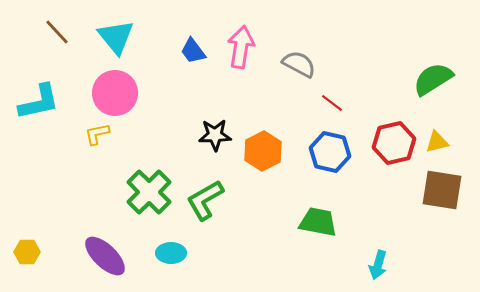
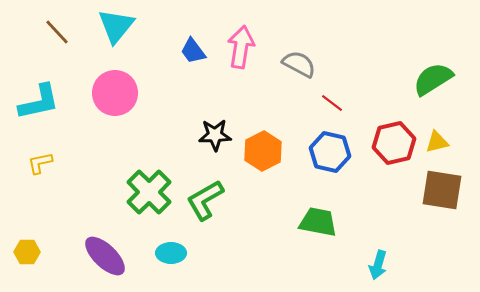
cyan triangle: moved 11 px up; rotated 18 degrees clockwise
yellow L-shape: moved 57 px left, 29 px down
